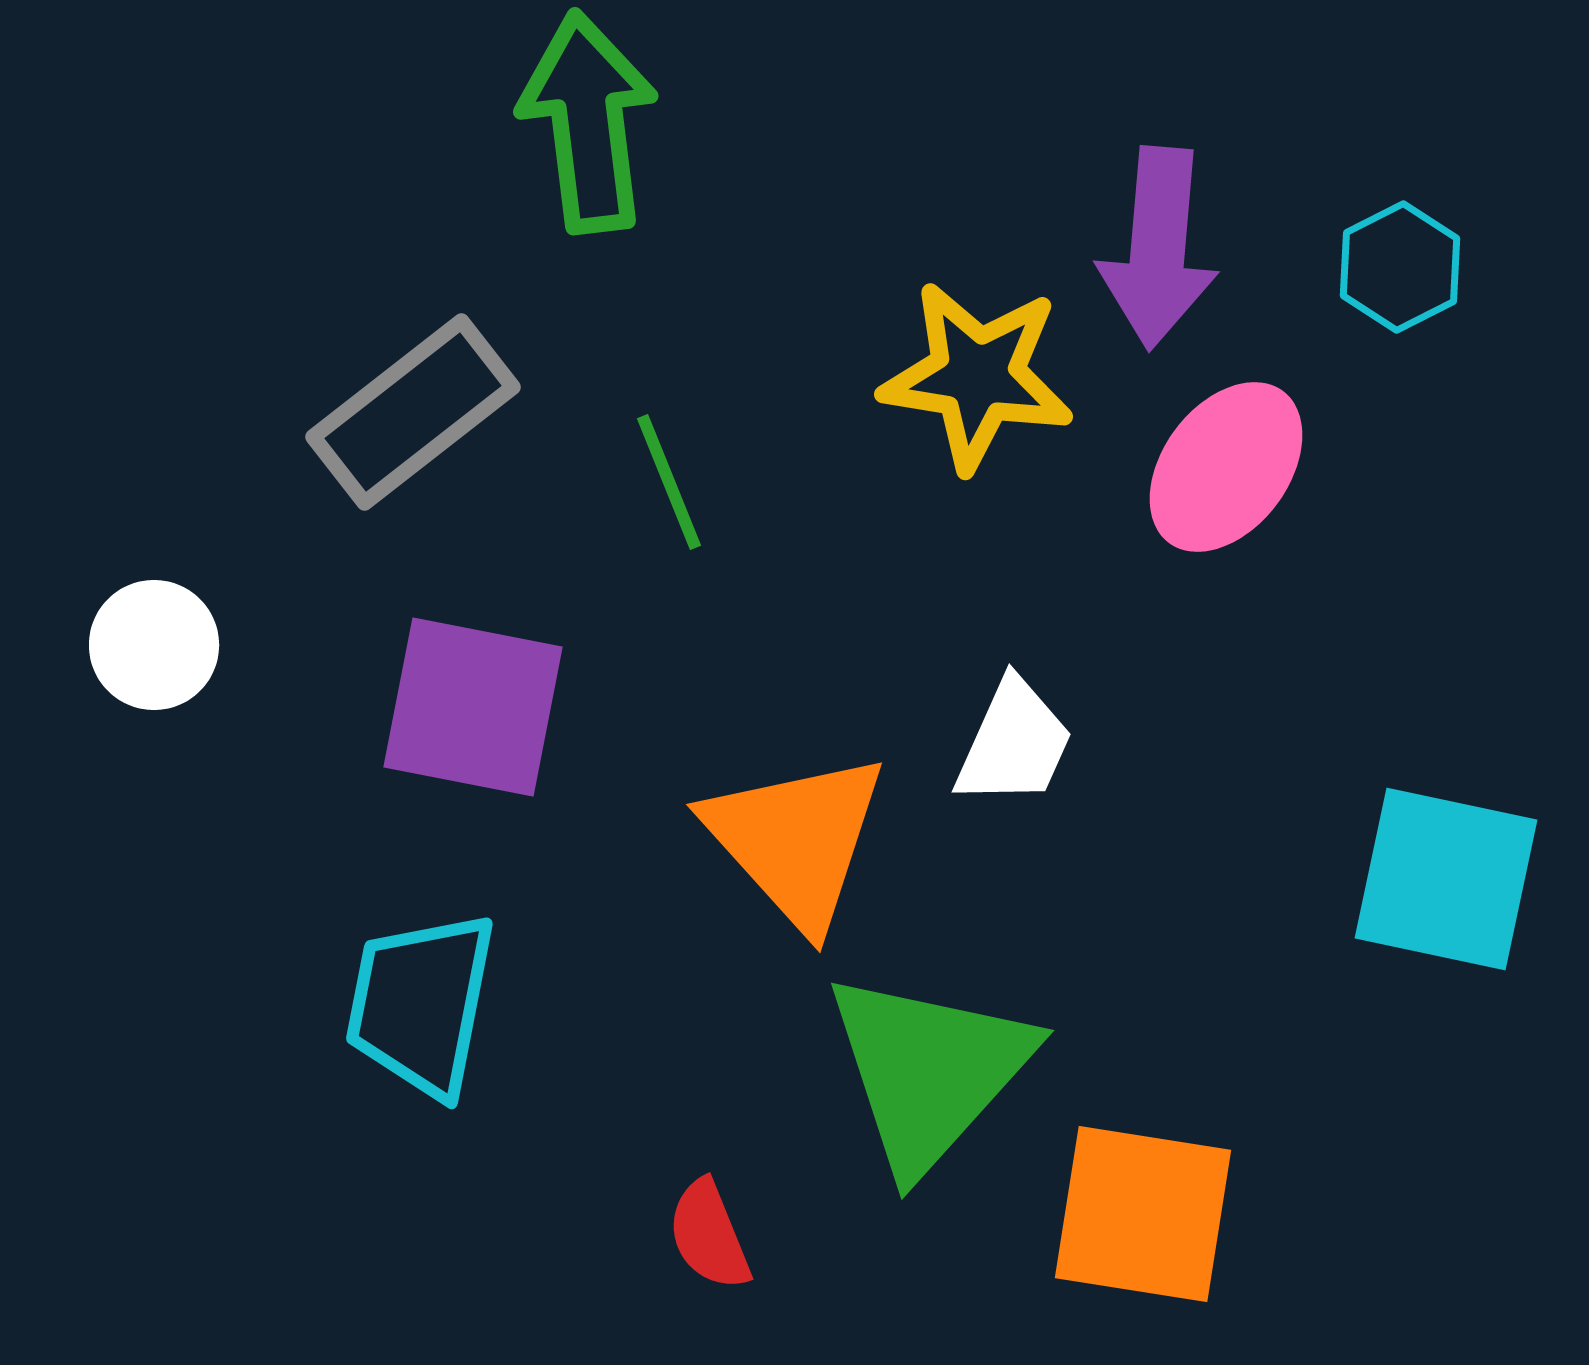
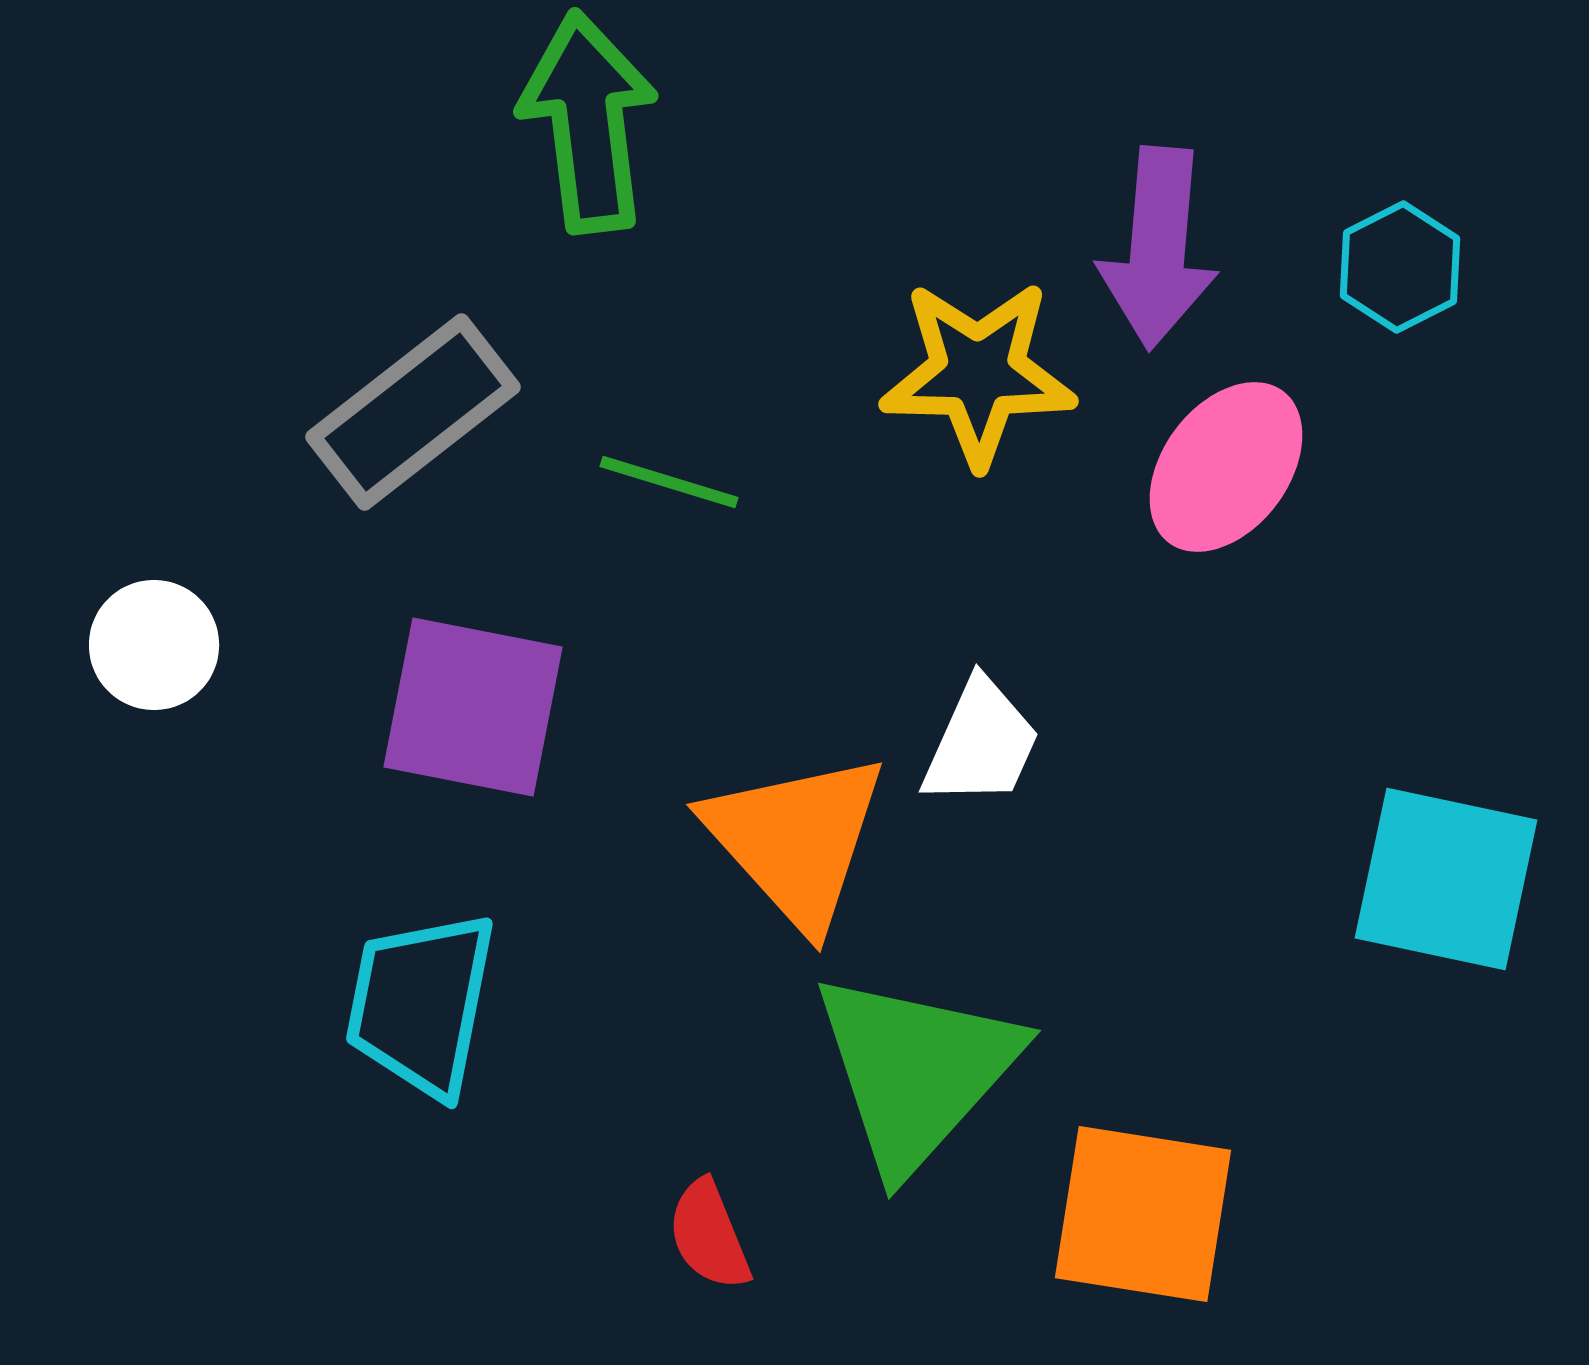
yellow star: moved 1 px right, 3 px up; rotated 8 degrees counterclockwise
green line: rotated 51 degrees counterclockwise
white trapezoid: moved 33 px left
green triangle: moved 13 px left
